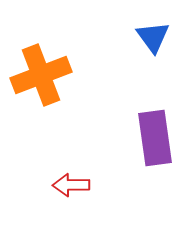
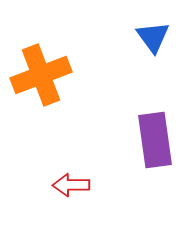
purple rectangle: moved 2 px down
